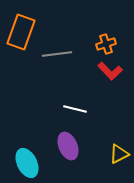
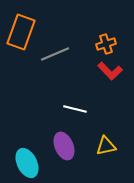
gray line: moved 2 px left; rotated 16 degrees counterclockwise
purple ellipse: moved 4 px left
yellow triangle: moved 13 px left, 8 px up; rotated 15 degrees clockwise
